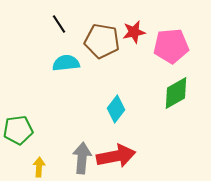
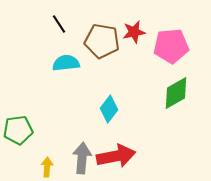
cyan diamond: moved 7 px left
yellow arrow: moved 8 px right
